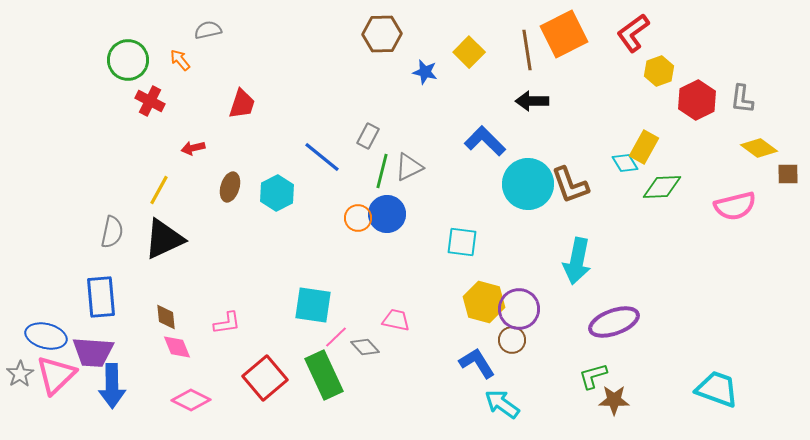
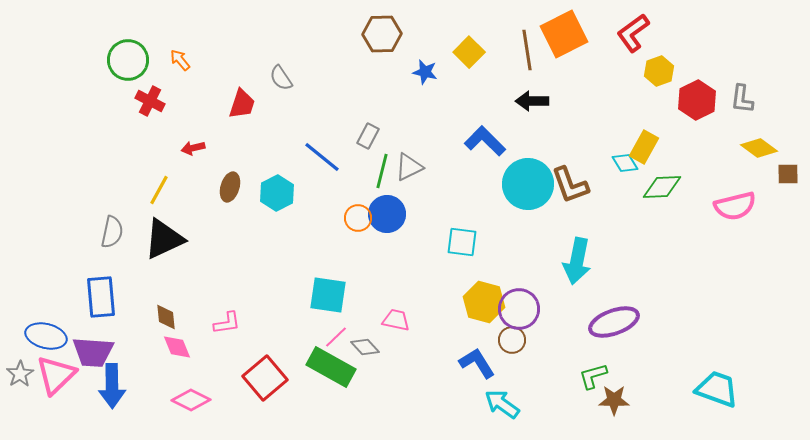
gray semicircle at (208, 30): moved 73 px right, 48 px down; rotated 112 degrees counterclockwise
cyan square at (313, 305): moved 15 px right, 10 px up
green rectangle at (324, 375): moved 7 px right, 8 px up; rotated 36 degrees counterclockwise
